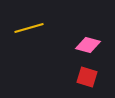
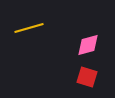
pink diamond: rotated 30 degrees counterclockwise
